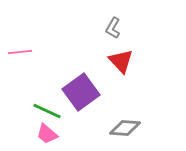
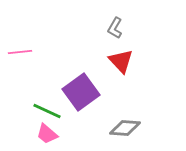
gray L-shape: moved 2 px right
